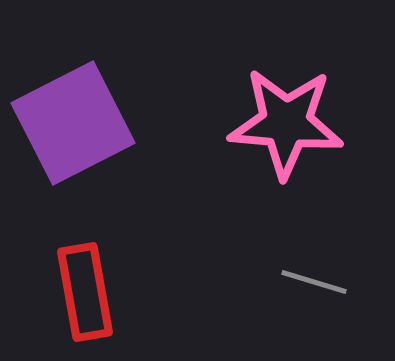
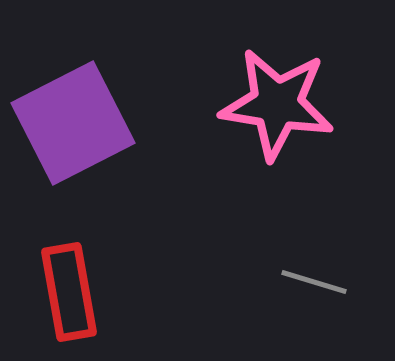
pink star: moved 9 px left, 19 px up; rotated 4 degrees clockwise
red rectangle: moved 16 px left
